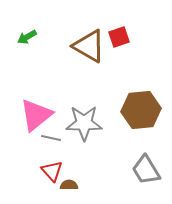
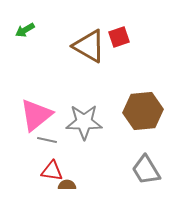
green arrow: moved 2 px left, 7 px up
brown hexagon: moved 2 px right, 1 px down
gray star: moved 1 px up
gray line: moved 4 px left, 2 px down
red triangle: rotated 40 degrees counterclockwise
brown semicircle: moved 2 px left
